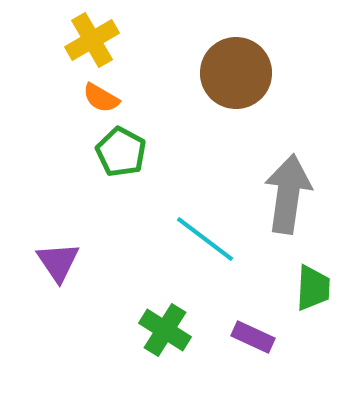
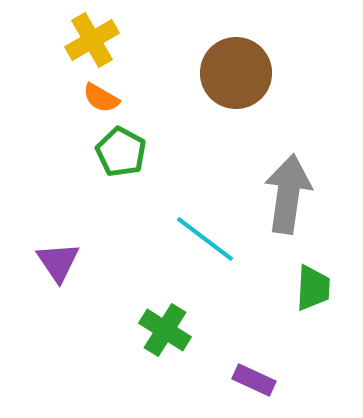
purple rectangle: moved 1 px right, 43 px down
